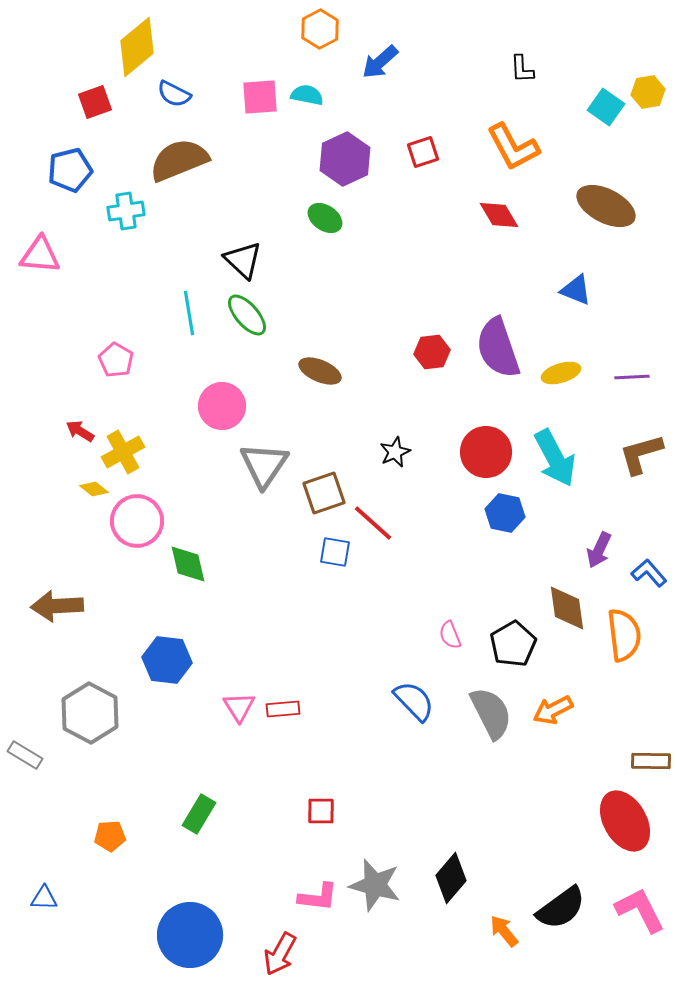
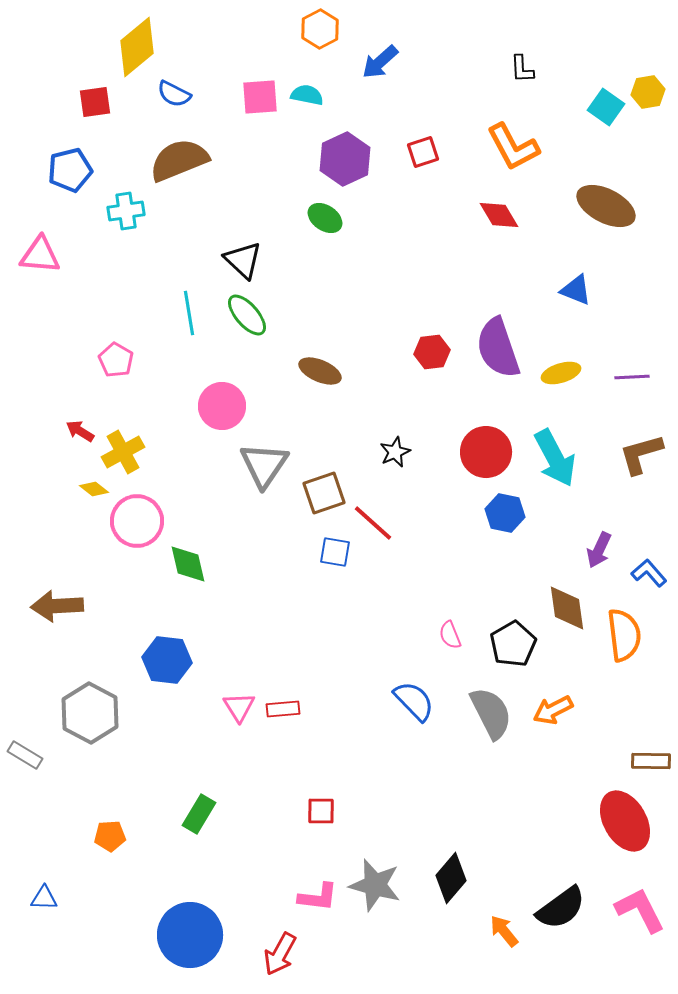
red square at (95, 102): rotated 12 degrees clockwise
